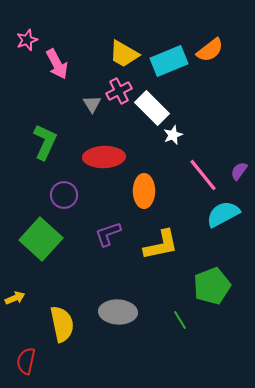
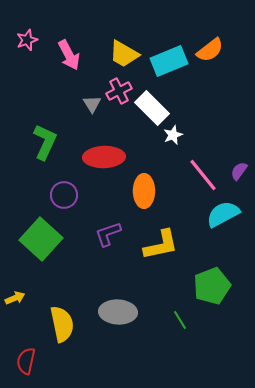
pink arrow: moved 12 px right, 9 px up
